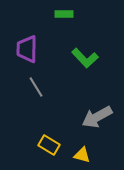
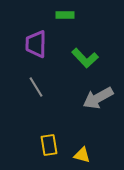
green rectangle: moved 1 px right, 1 px down
purple trapezoid: moved 9 px right, 5 px up
gray arrow: moved 1 px right, 19 px up
yellow rectangle: rotated 50 degrees clockwise
